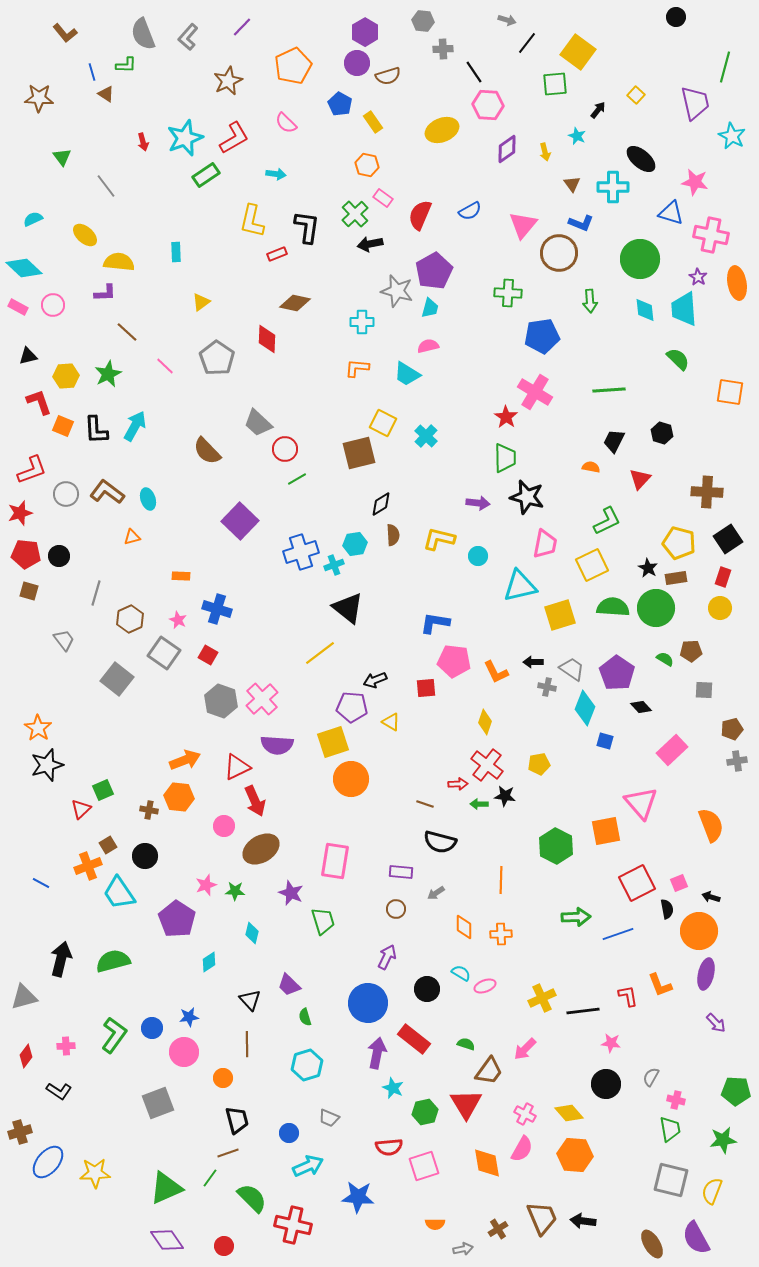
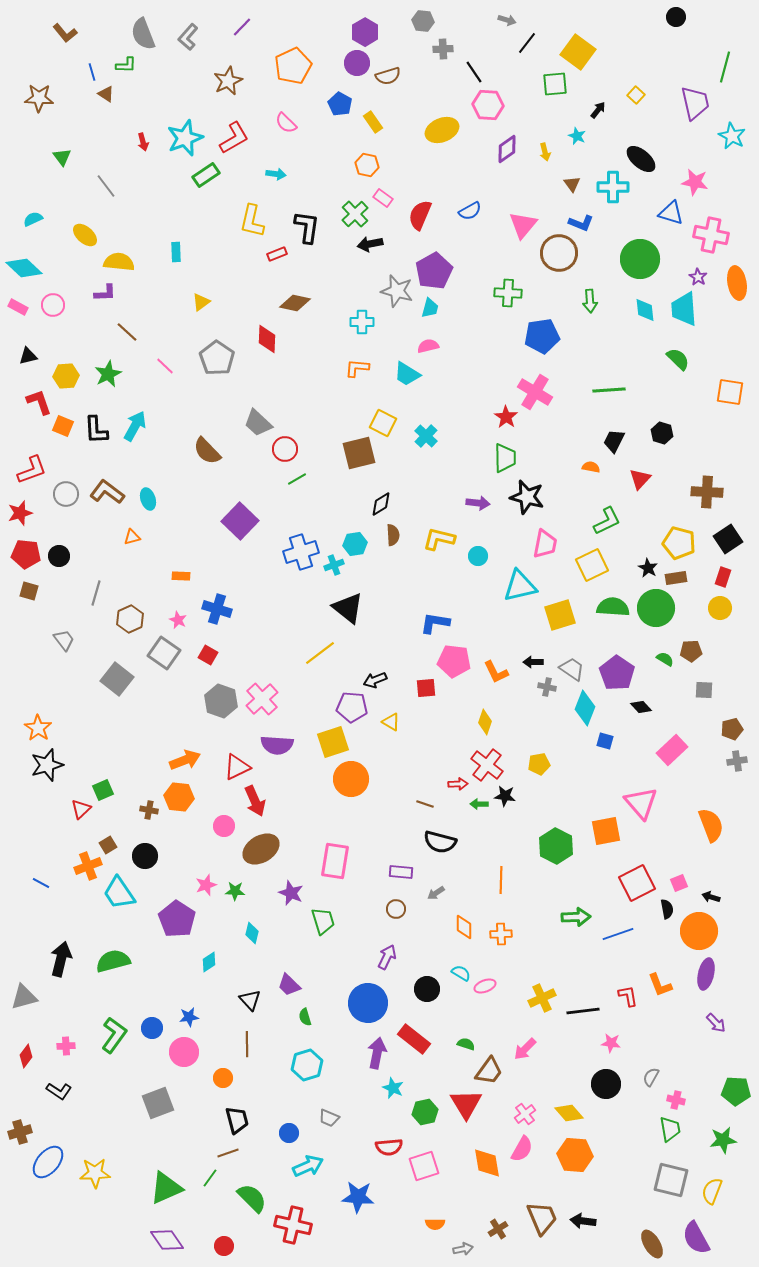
pink cross at (525, 1114): rotated 25 degrees clockwise
